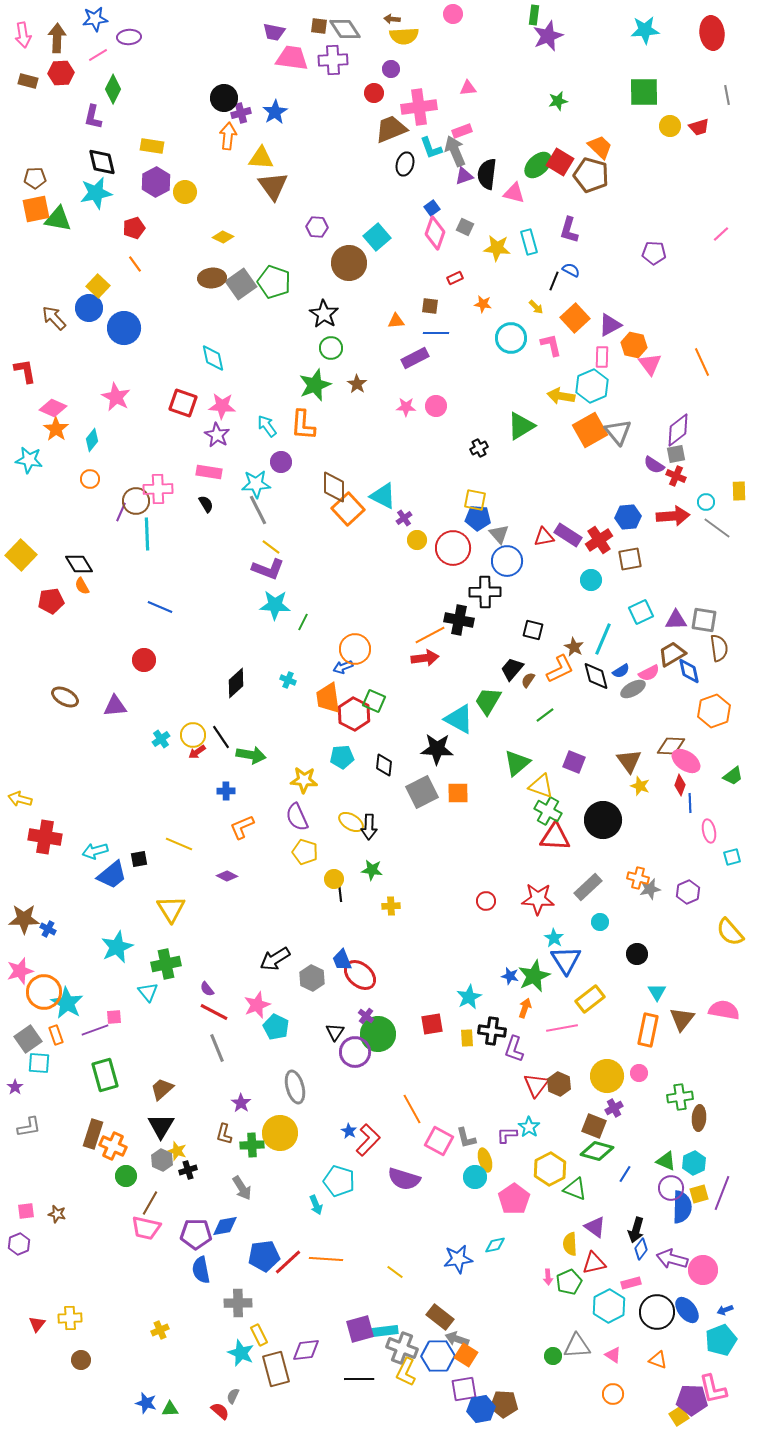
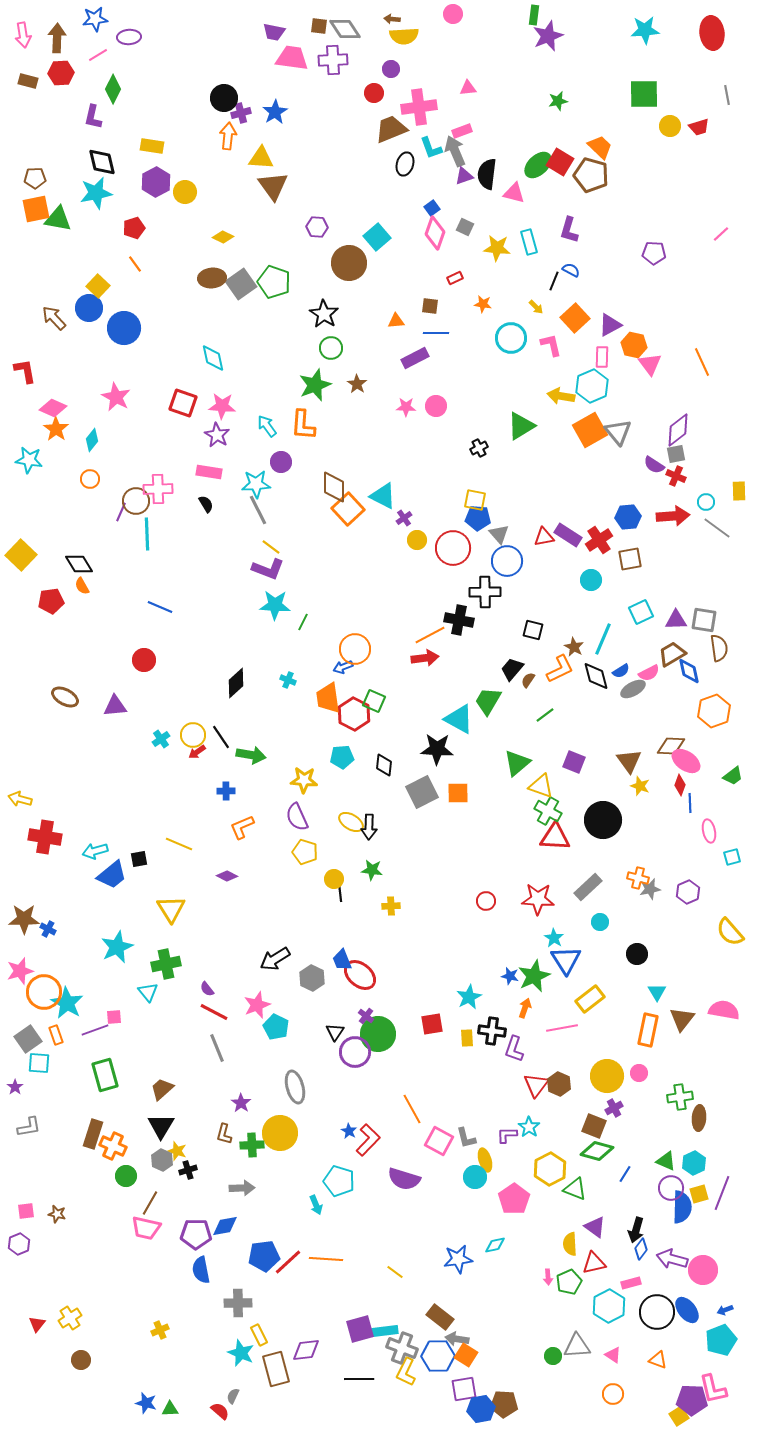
green square at (644, 92): moved 2 px down
gray arrow at (242, 1188): rotated 60 degrees counterclockwise
yellow cross at (70, 1318): rotated 30 degrees counterclockwise
gray arrow at (457, 1339): rotated 10 degrees counterclockwise
